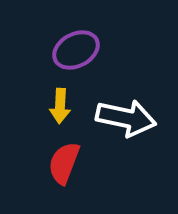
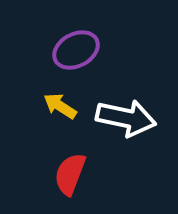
yellow arrow: rotated 120 degrees clockwise
red semicircle: moved 6 px right, 11 px down
